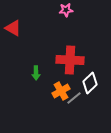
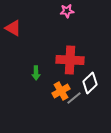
pink star: moved 1 px right, 1 px down
